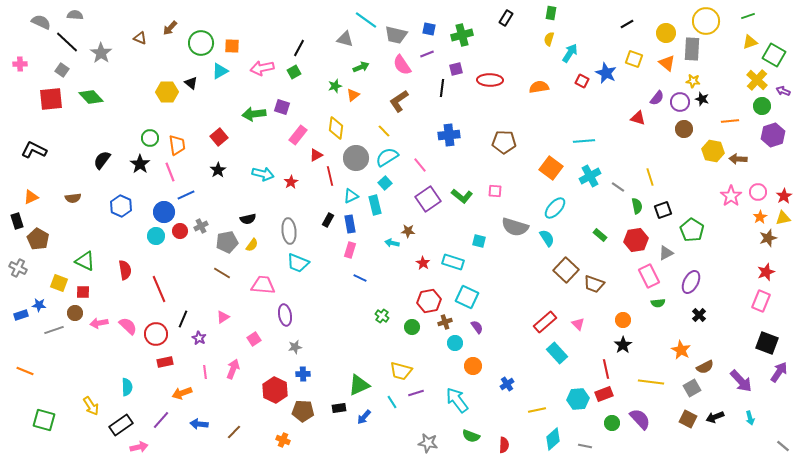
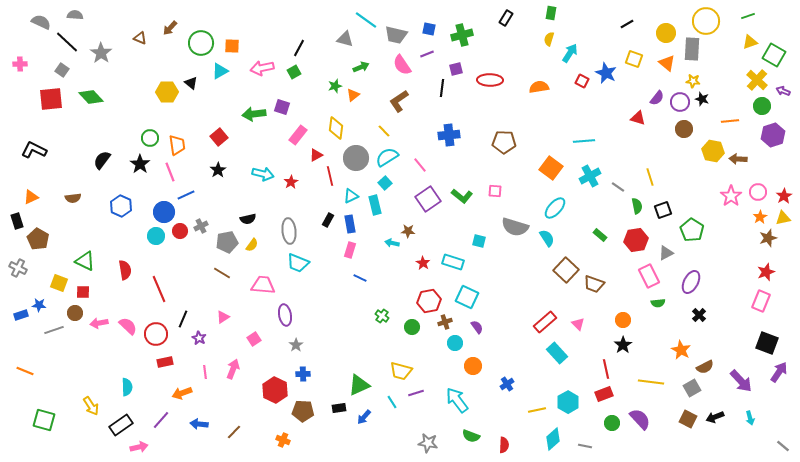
gray star at (295, 347): moved 1 px right, 2 px up; rotated 24 degrees counterclockwise
cyan hexagon at (578, 399): moved 10 px left, 3 px down; rotated 25 degrees counterclockwise
